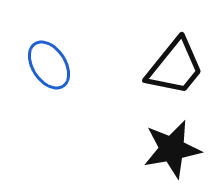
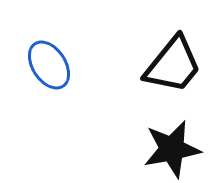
black trapezoid: moved 2 px left, 2 px up
